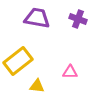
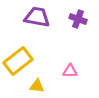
purple trapezoid: moved 1 px up
pink triangle: moved 1 px up
